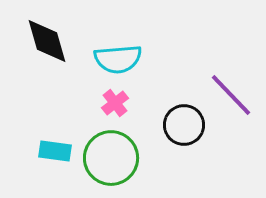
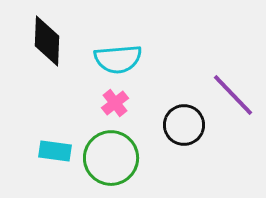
black diamond: rotated 18 degrees clockwise
purple line: moved 2 px right
